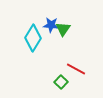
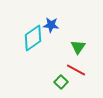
green triangle: moved 15 px right, 18 px down
cyan diamond: rotated 24 degrees clockwise
red line: moved 1 px down
